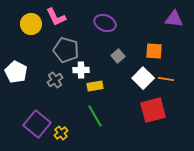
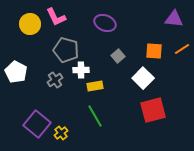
yellow circle: moved 1 px left
orange line: moved 16 px right, 30 px up; rotated 42 degrees counterclockwise
